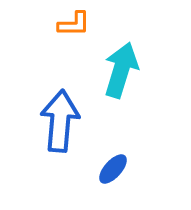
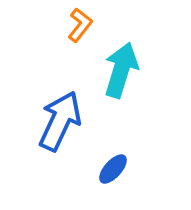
orange L-shape: moved 6 px right, 1 px down; rotated 52 degrees counterclockwise
blue arrow: rotated 20 degrees clockwise
